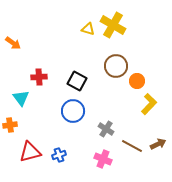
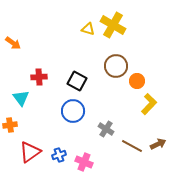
red triangle: rotated 20 degrees counterclockwise
pink cross: moved 19 px left, 3 px down
